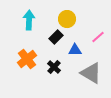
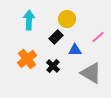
black cross: moved 1 px left, 1 px up
